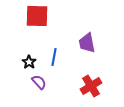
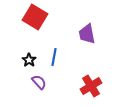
red square: moved 2 px left, 1 px down; rotated 30 degrees clockwise
purple trapezoid: moved 9 px up
black star: moved 2 px up
